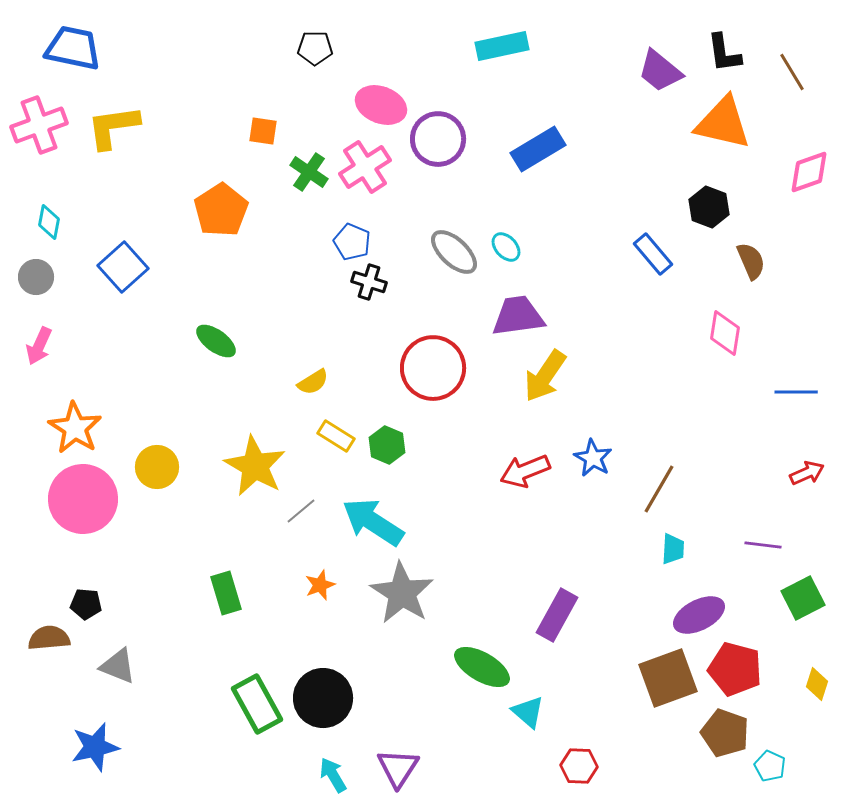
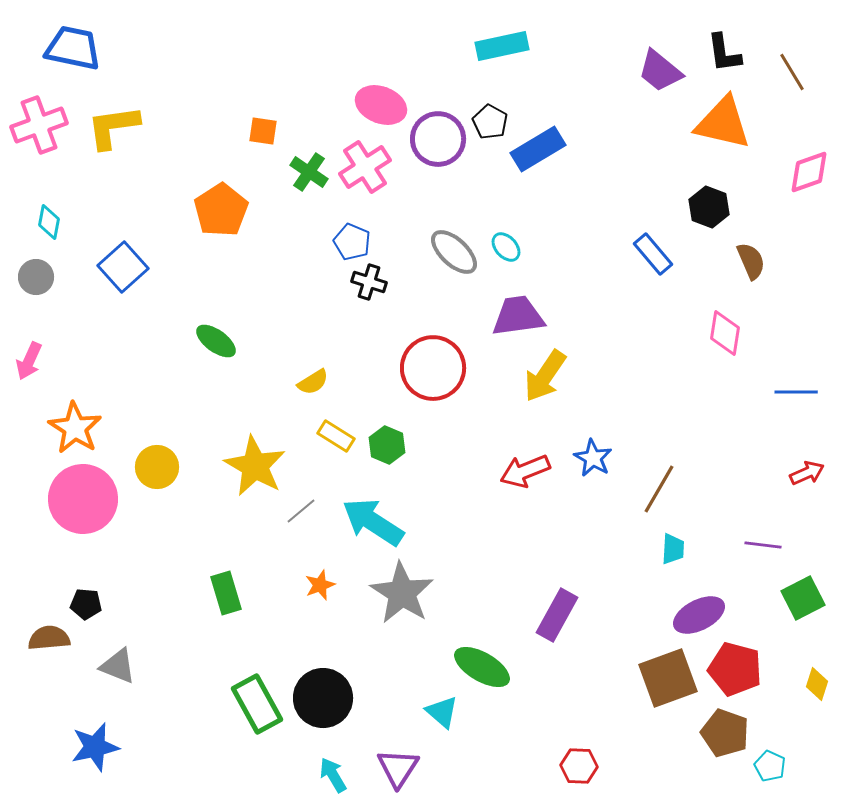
black pentagon at (315, 48): moved 175 px right, 74 px down; rotated 28 degrees clockwise
pink arrow at (39, 346): moved 10 px left, 15 px down
cyan triangle at (528, 712): moved 86 px left
